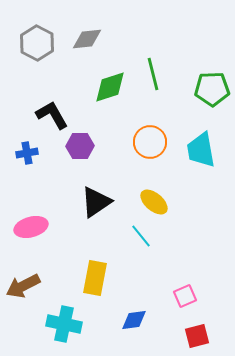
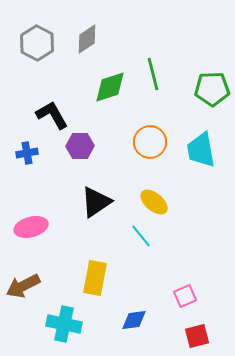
gray diamond: rotated 28 degrees counterclockwise
